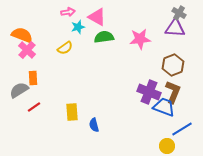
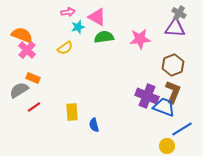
orange rectangle: rotated 64 degrees counterclockwise
purple cross: moved 2 px left, 4 px down
